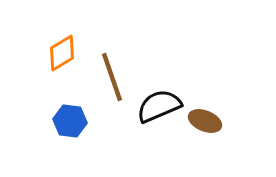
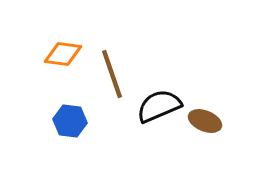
orange diamond: moved 1 px right, 1 px down; rotated 39 degrees clockwise
brown line: moved 3 px up
